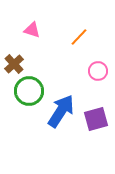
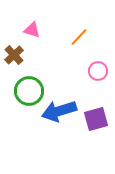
brown cross: moved 9 px up
blue arrow: moved 2 px left; rotated 140 degrees counterclockwise
